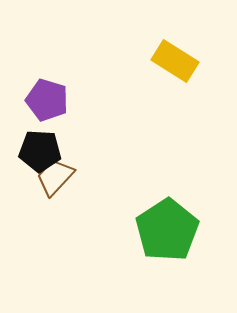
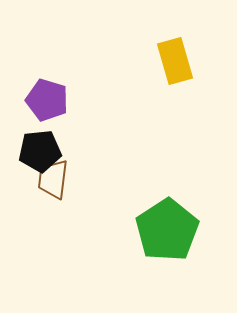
yellow rectangle: rotated 42 degrees clockwise
black pentagon: rotated 9 degrees counterclockwise
brown trapezoid: moved 2 px left, 2 px down; rotated 36 degrees counterclockwise
